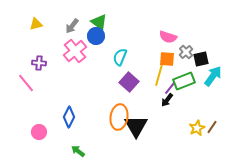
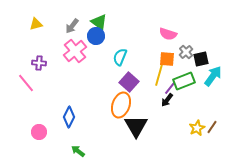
pink semicircle: moved 3 px up
orange ellipse: moved 2 px right, 12 px up; rotated 10 degrees clockwise
